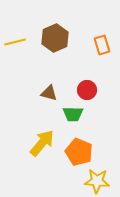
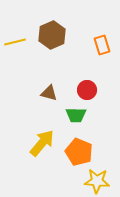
brown hexagon: moved 3 px left, 3 px up
green trapezoid: moved 3 px right, 1 px down
